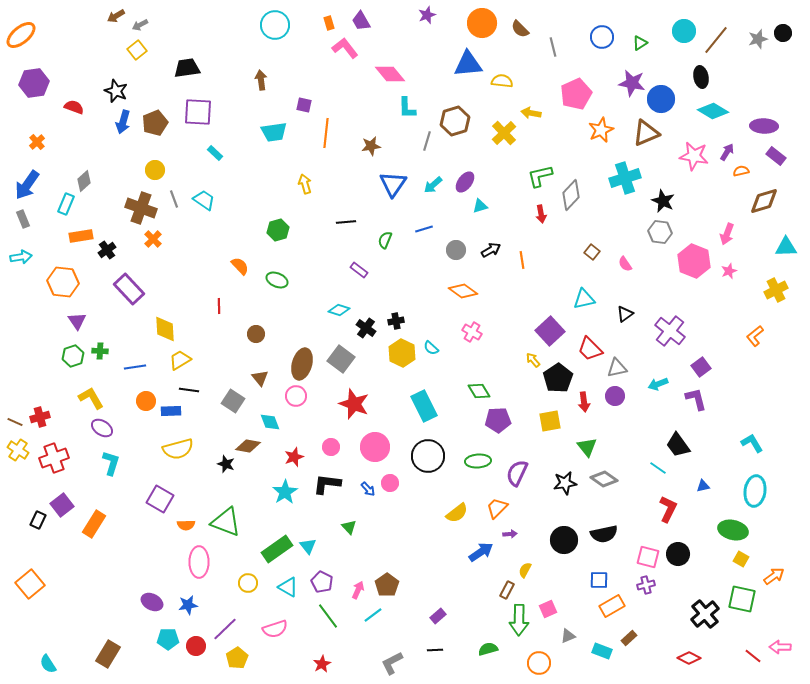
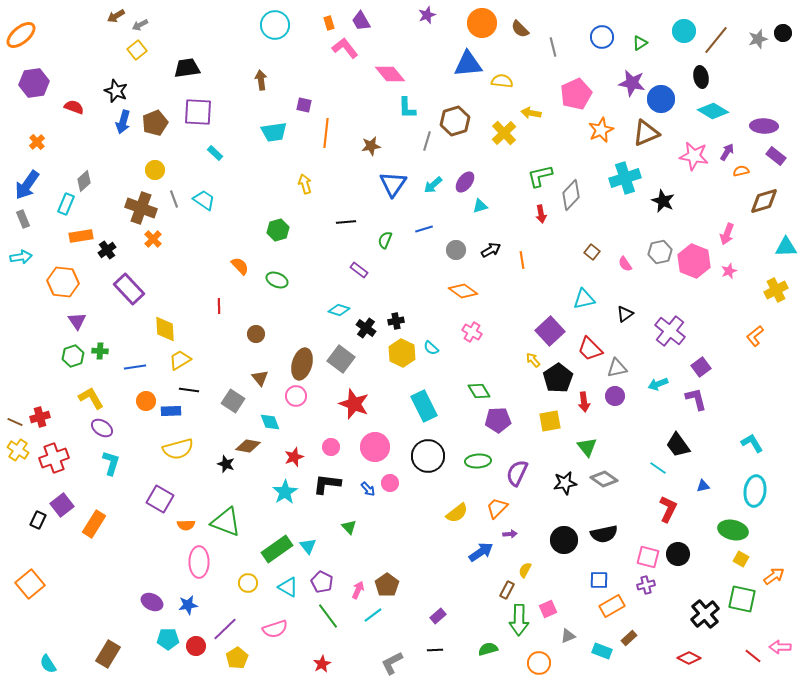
gray hexagon at (660, 232): moved 20 px down; rotated 20 degrees counterclockwise
